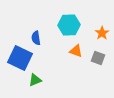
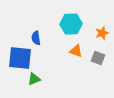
cyan hexagon: moved 2 px right, 1 px up
orange star: rotated 16 degrees clockwise
blue square: rotated 20 degrees counterclockwise
green triangle: moved 1 px left, 1 px up
